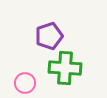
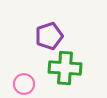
pink circle: moved 1 px left, 1 px down
